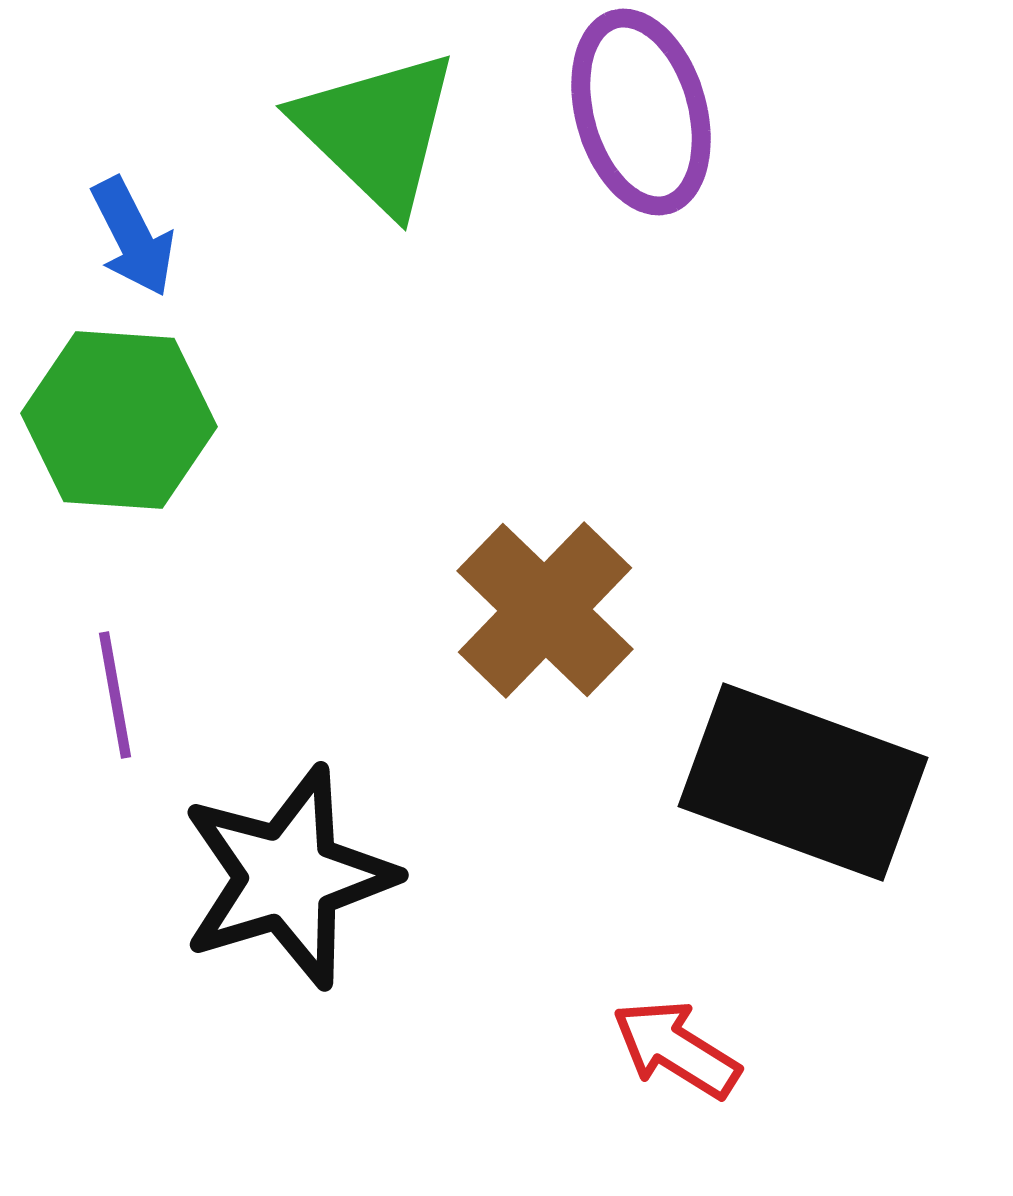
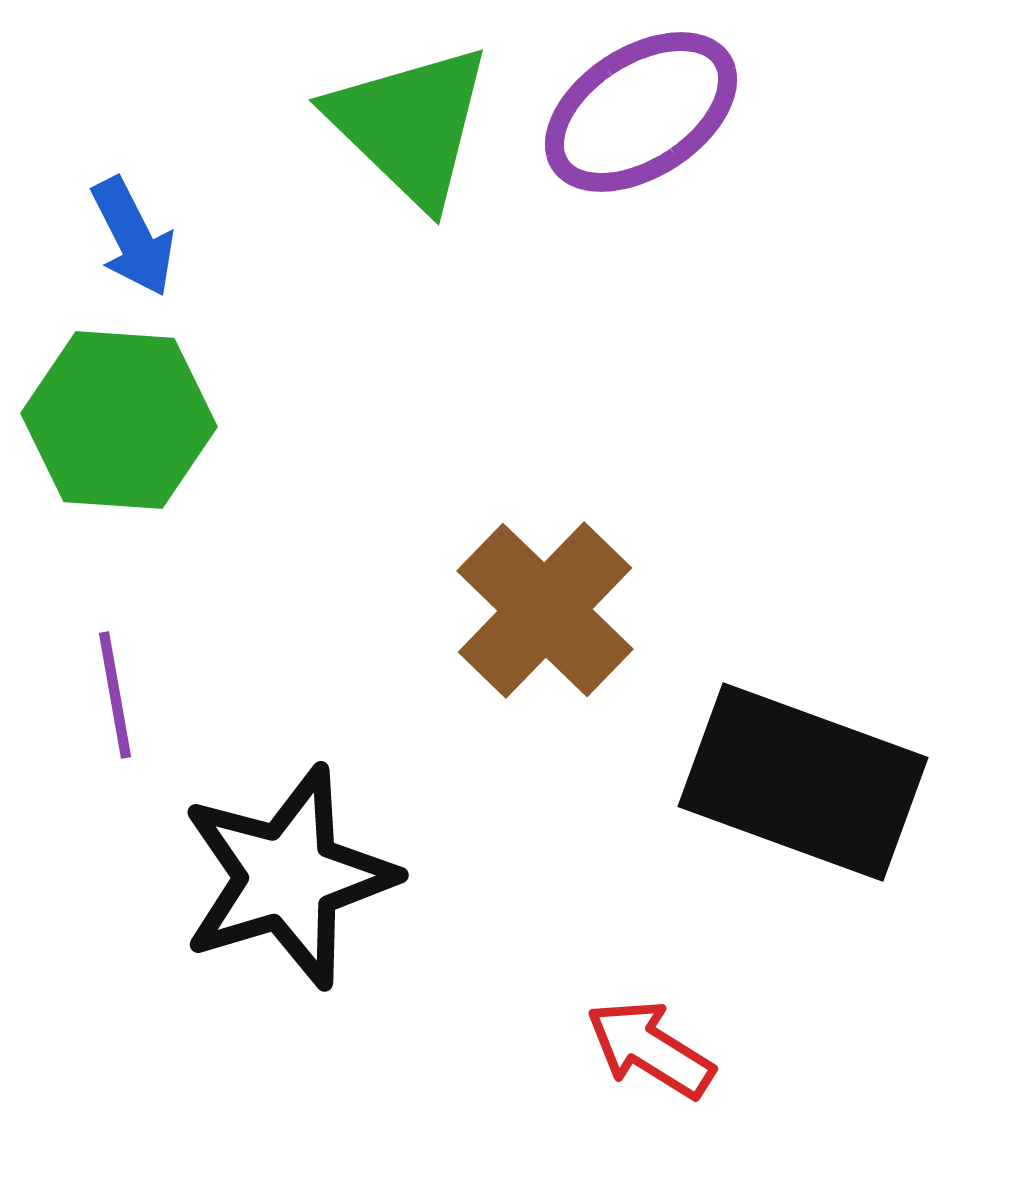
purple ellipse: rotated 73 degrees clockwise
green triangle: moved 33 px right, 6 px up
red arrow: moved 26 px left
